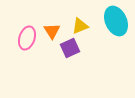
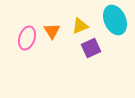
cyan ellipse: moved 1 px left, 1 px up
purple square: moved 21 px right
